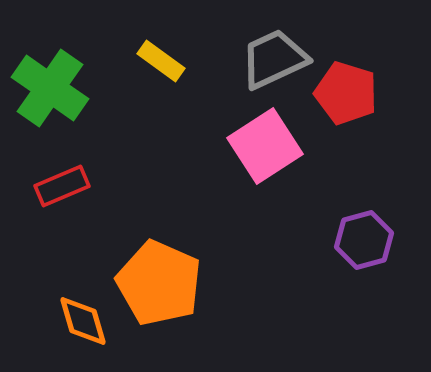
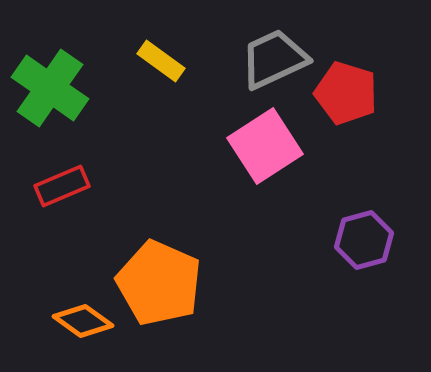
orange diamond: rotated 38 degrees counterclockwise
